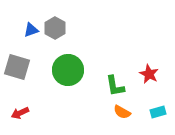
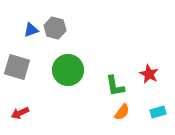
gray hexagon: rotated 15 degrees counterclockwise
orange semicircle: rotated 84 degrees counterclockwise
